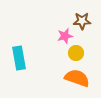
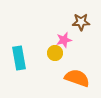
brown star: moved 1 px left, 1 px down
pink star: moved 1 px left, 4 px down
yellow circle: moved 21 px left
